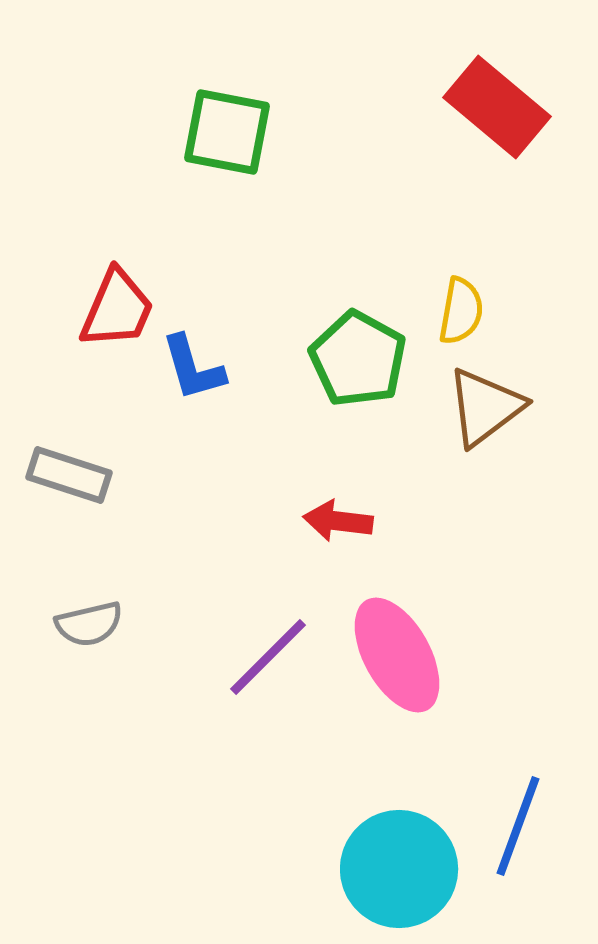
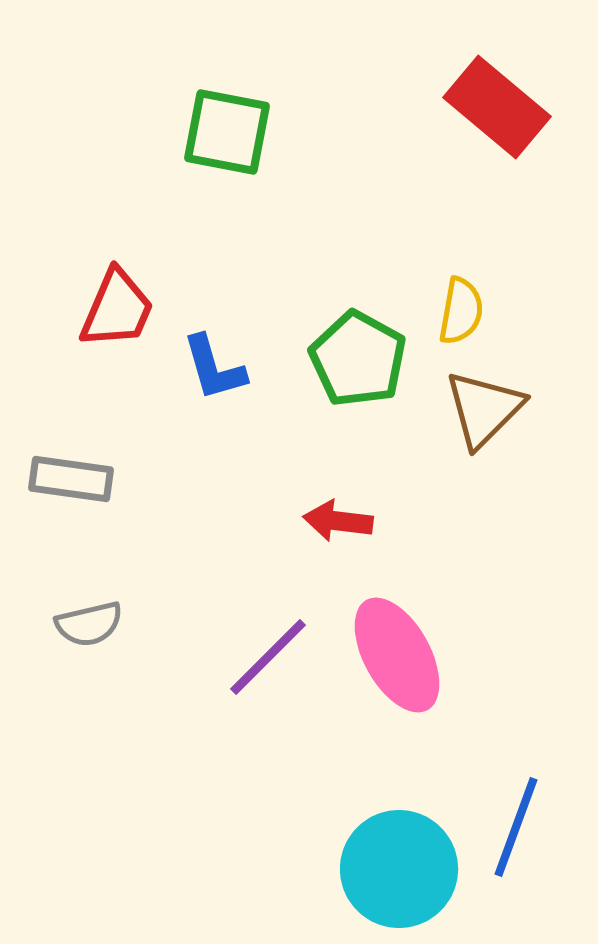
blue L-shape: moved 21 px right
brown triangle: moved 1 px left, 2 px down; rotated 8 degrees counterclockwise
gray rectangle: moved 2 px right, 4 px down; rotated 10 degrees counterclockwise
blue line: moved 2 px left, 1 px down
